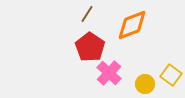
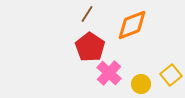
yellow square: rotated 15 degrees clockwise
yellow circle: moved 4 px left
